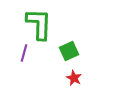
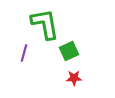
green L-shape: moved 6 px right; rotated 12 degrees counterclockwise
red star: rotated 28 degrees counterclockwise
